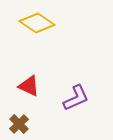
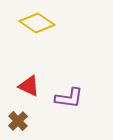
purple L-shape: moved 7 px left; rotated 32 degrees clockwise
brown cross: moved 1 px left, 3 px up
